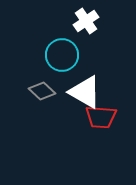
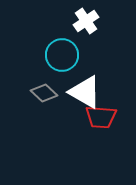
gray diamond: moved 2 px right, 2 px down
